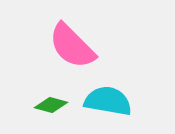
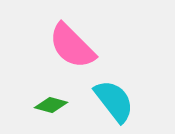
cyan semicircle: moved 6 px right; rotated 42 degrees clockwise
